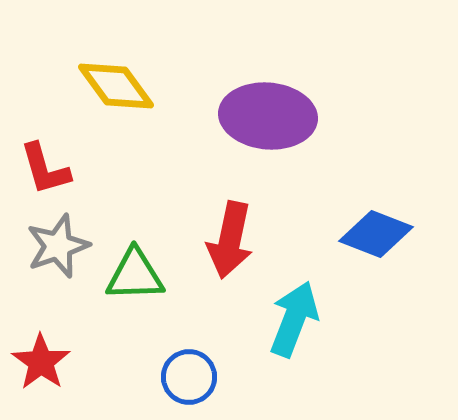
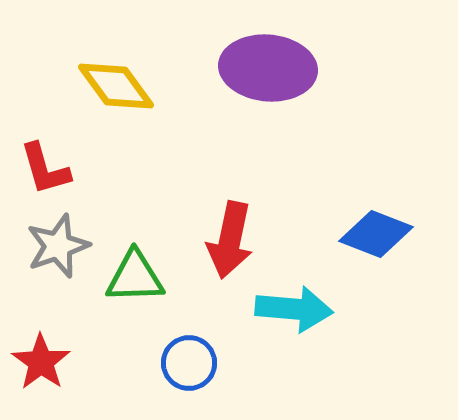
purple ellipse: moved 48 px up
green triangle: moved 2 px down
cyan arrow: moved 10 px up; rotated 74 degrees clockwise
blue circle: moved 14 px up
